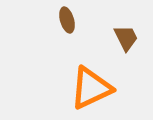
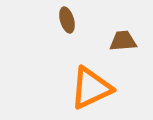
brown trapezoid: moved 3 px left, 3 px down; rotated 68 degrees counterclockwise
